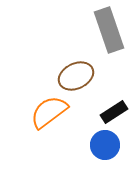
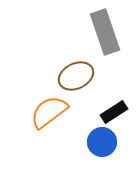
gray rectangle: moved 4 px left, 2 px down
blue circle: moved 3 px left, 3 px up
